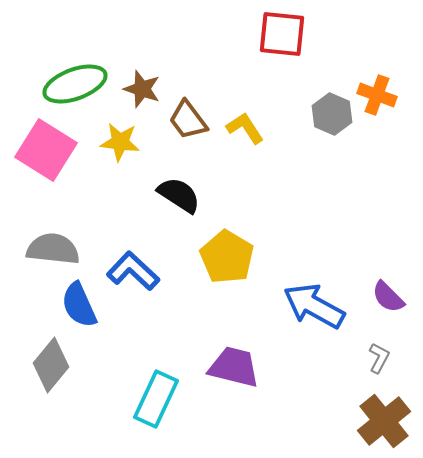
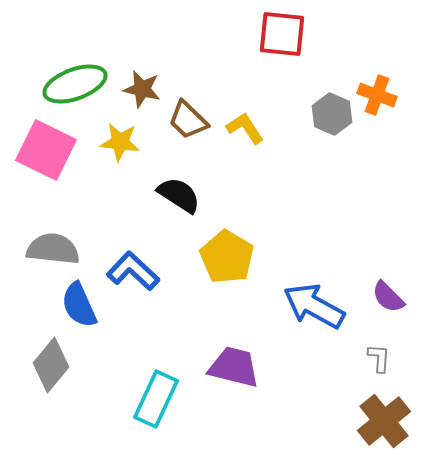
brown star: rotated 6 degrees counterclockwise
brown trapezoid: rotated 9 degrees counterclockwise
pink square: rotated 6 degrees counterclockwise
gray L-shape: rotated 24 degrees counterclockwise
